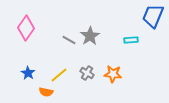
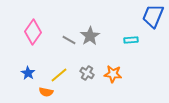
pink diamond: moved 7 px right, 4 px down
